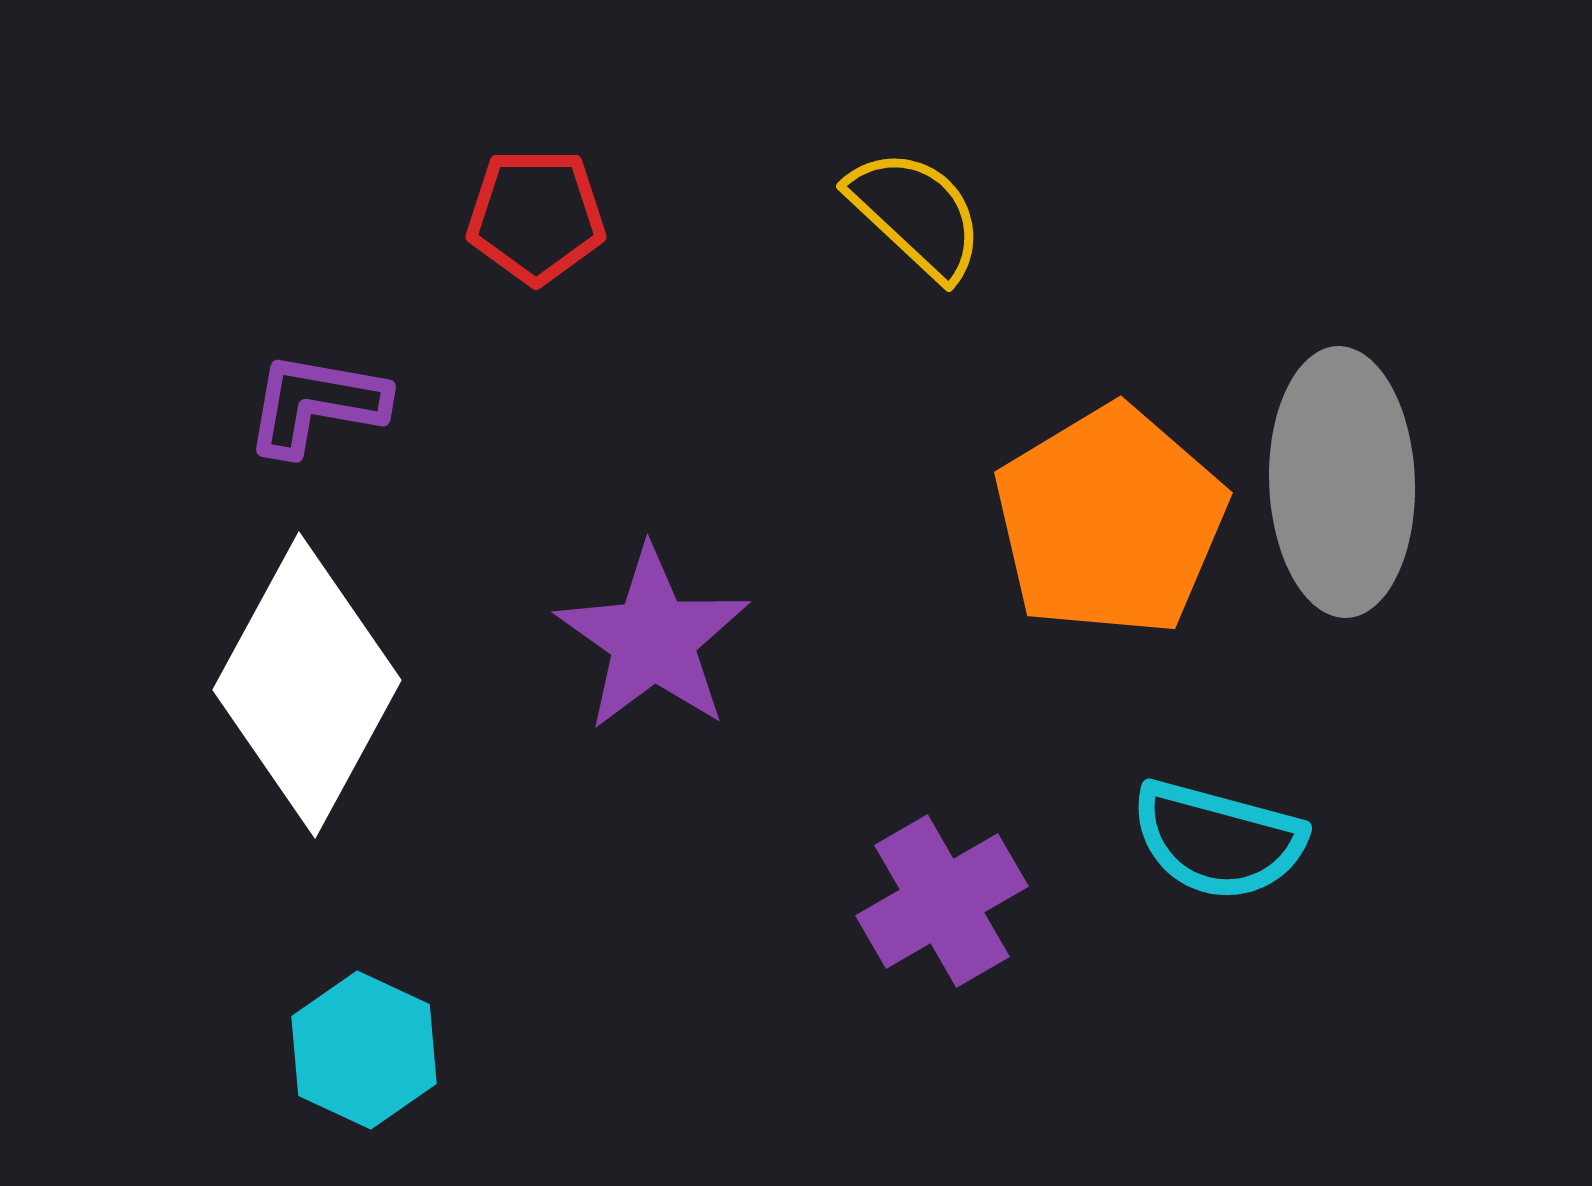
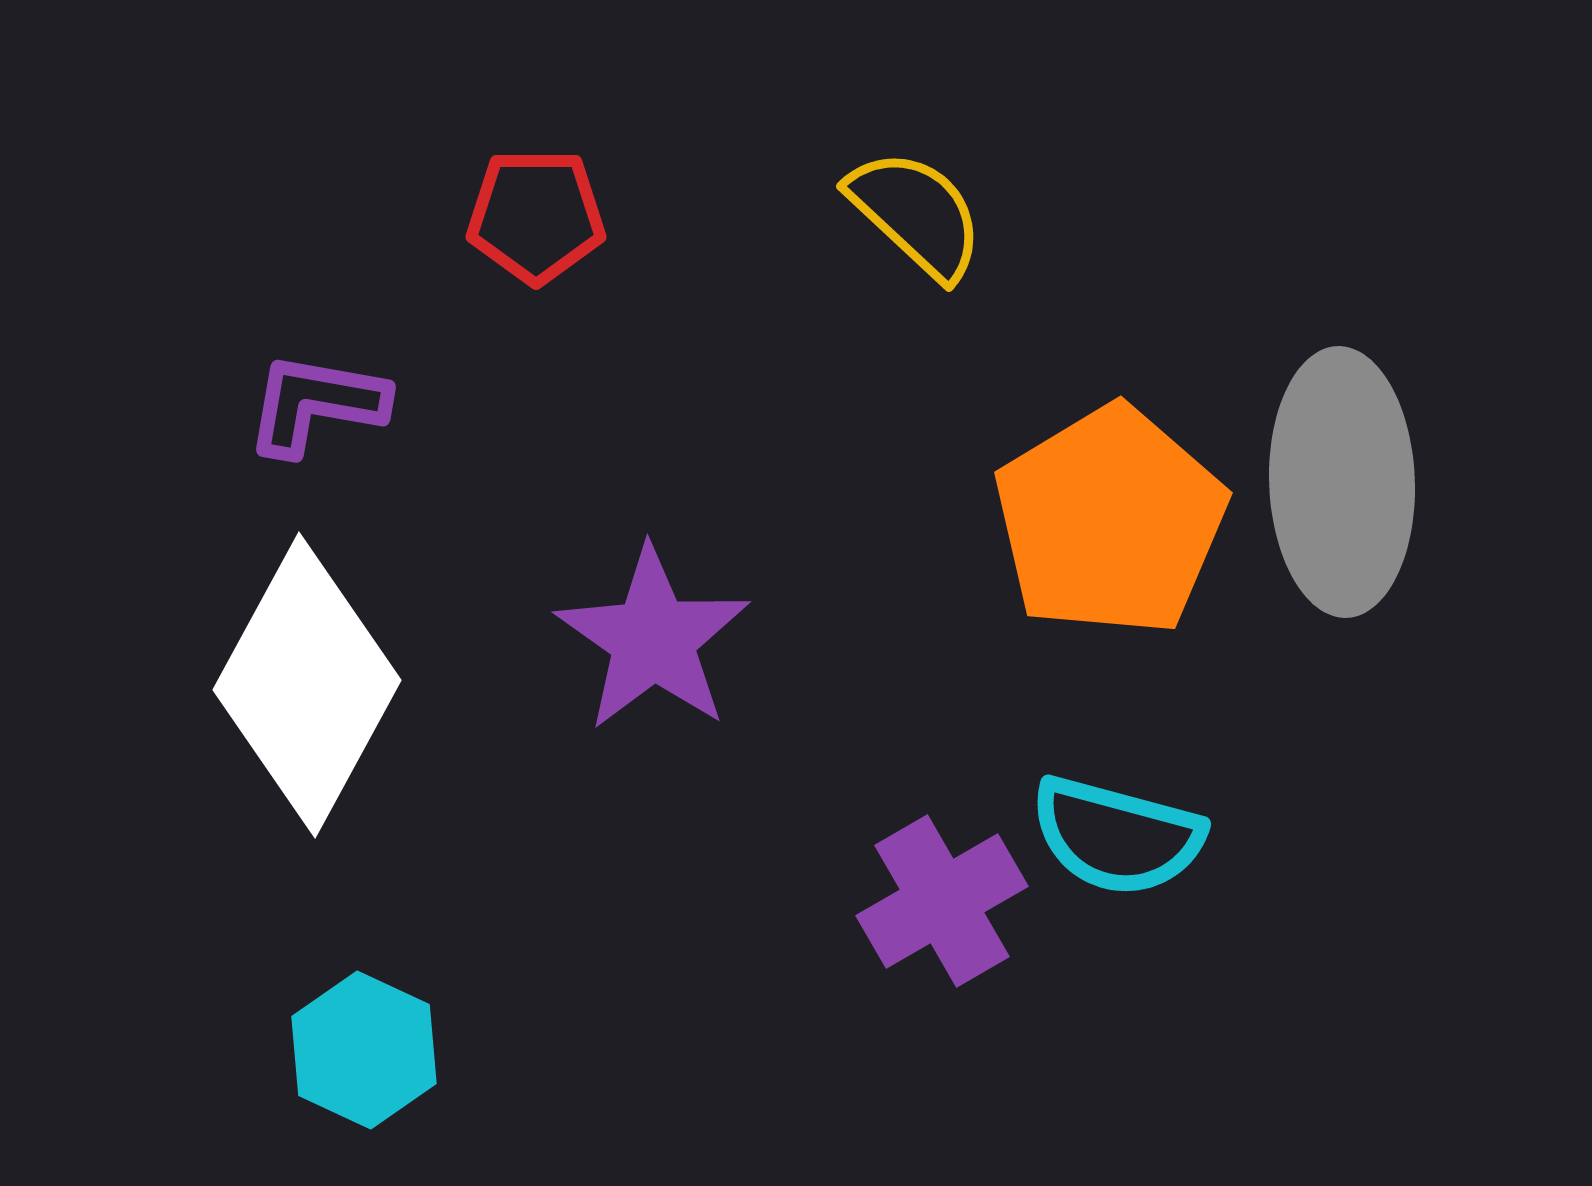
cyan semicircle: moved 101 px left, 4 px up
